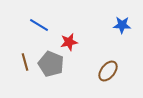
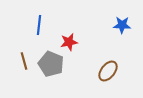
blue line: rotated 66 degrees clockwise
brown line: moved 1 px left, 1 px up
